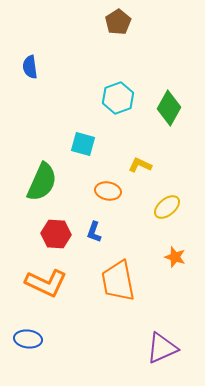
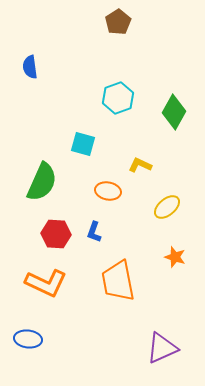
green diamond: moved 5 px right, 4 px down
